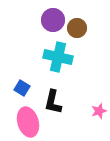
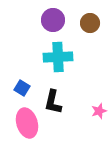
brown circle: moved 13 px right, 5 px up
cyan cross: rotated 16 degrees counterclockwise
pink ellipse: moved 1 px left, 1 px down
